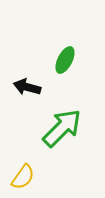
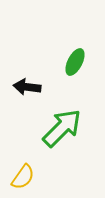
green ellipse: moved 10 px right, 2 px down
black arrow: rotated 8 degrees counterclockwise
